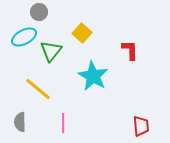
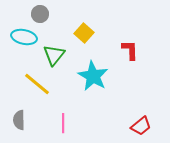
gray circle: moved 1 px right, 2 px down
yellow square: moved 2 px right
cyan ellipse: rotated 40 degrees clockwise
green triangle: moved 3 px right, 4 px down
yellow line: moved 1 px left, 5 px up
gray semicircle: moved 1 px left, 2 px up
red trapezoid: rotated 55 degrees clockwise
